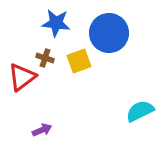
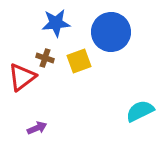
blue star: rotated 12 degrees counterclockwise
blue circle: moved 2 px right, 1 px up
purple arrow: moved 5 px left, 2 px up
